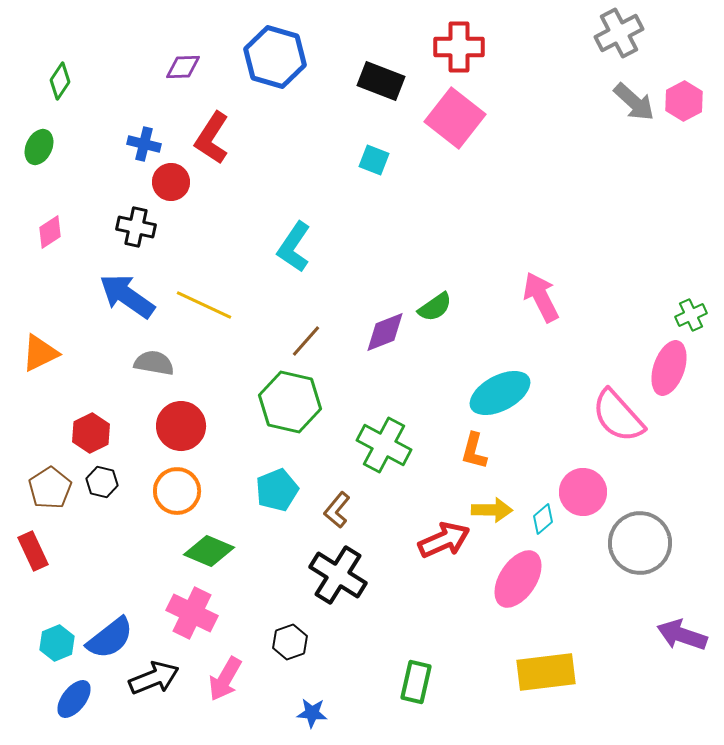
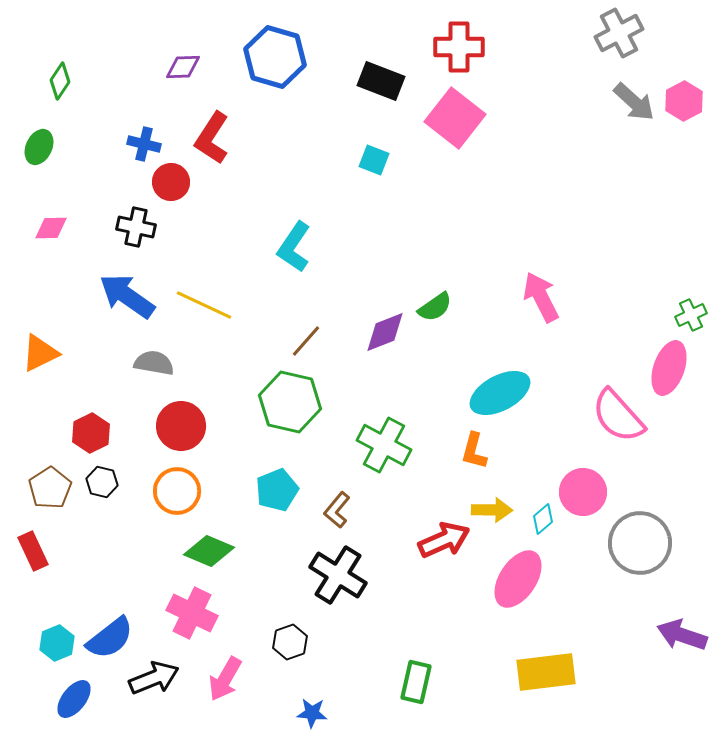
pink diamond at (50, 232): moved 1 px right, 4 px up; rotated 32 degrees clockwise
